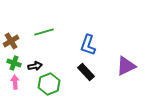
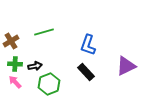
green cross: moved 1 px right, 1 px down; rotated 16 degrees counterclockwise
pink arrow: rotated 40 degrees counterclockwise
